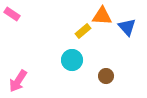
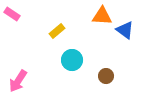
blue triangle: moved 2 px left, 3 px down; rotated 12 degrees counterclockwise
yellow rectangle: moved 26 px left
